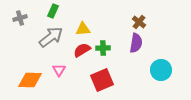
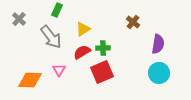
green rectangle: moved 4 px right, 1 px up
gray cross: moved 1 px left, 1 px down; rotated 32 degrees counterclockwise
brown cross: moved 6 px left
yellow triangle: rotated 28 degrees counterclockwise
gray arrow: rotated 90 degrees clockwise
purple semicircle: moved 22 px right, 1 px down
red semicircle: moved 2 px down
cyan circle: moved 2 px left, 3 px down
red square: moved 8 px up
